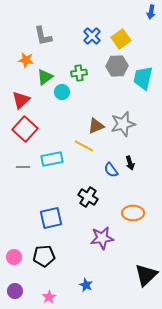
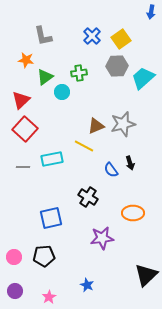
cyan trapezoid: rotated 35 degrees clockwise
blue star: moved 1 px right
